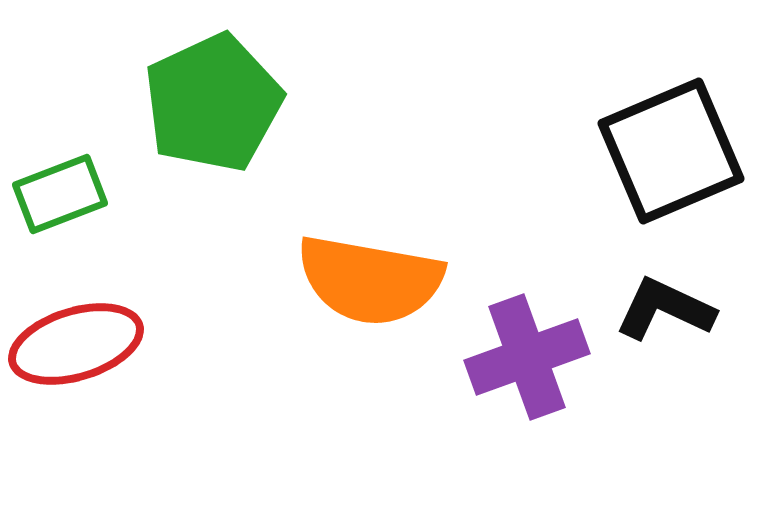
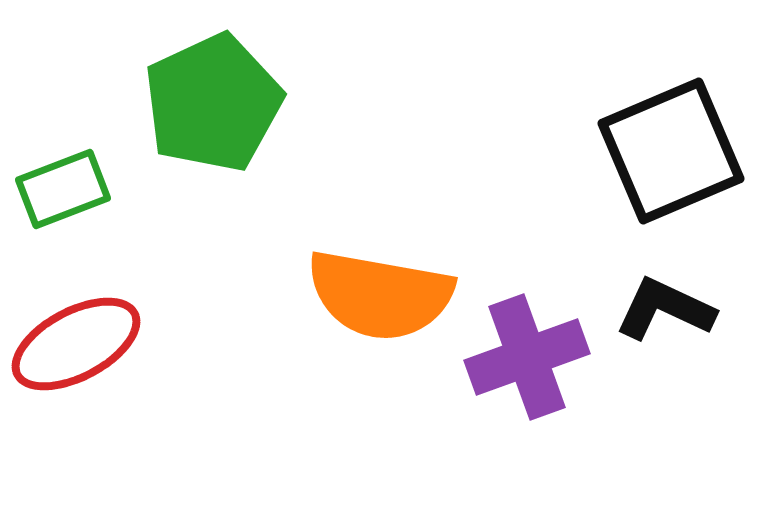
green rectangle: moved 3 px right, 5 px up
orange semicircle: moved 10 px right, 15 px down
red ellipse: rotated 11 degrees counterclockwise
